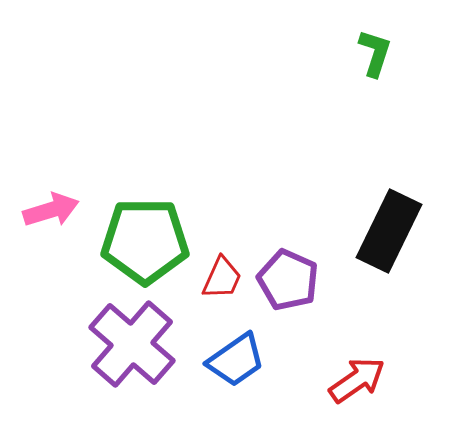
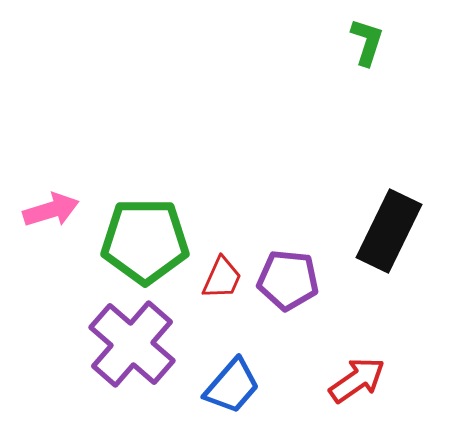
green L-shape: moved 8 px left, 11 px up
purple pentagon: rotated 18 degrees counterclockwise
blue trapezoid: moved 4 px left, 26 px down; rotated 14 degrees counterclockwise
